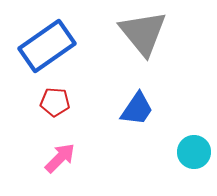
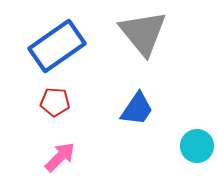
blue rectangle: moved 10 px right
cyan circle: moved 3 px right, 6 px up
pink arrow: moved 1 px up
